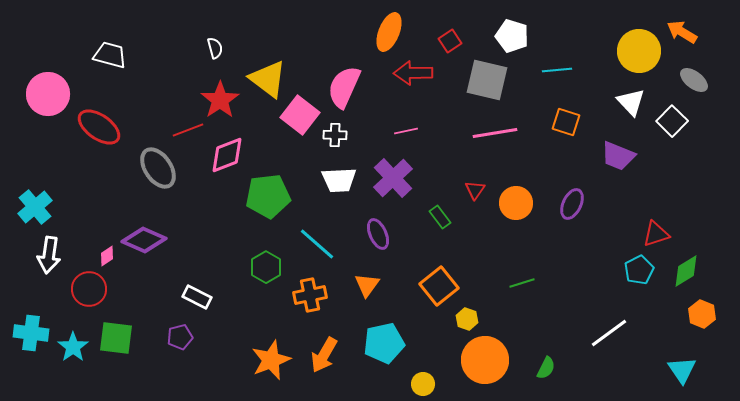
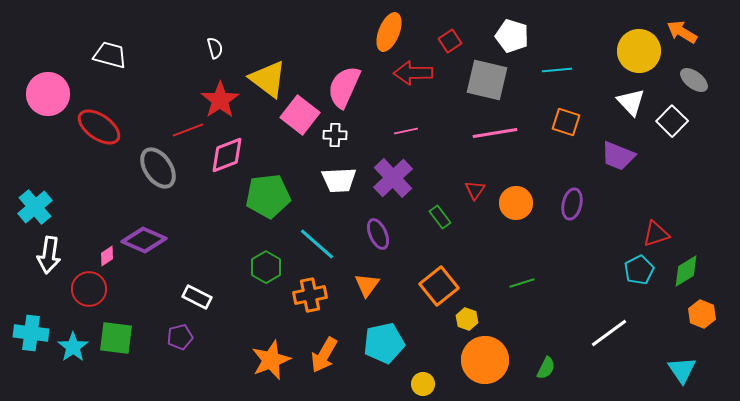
purple ellipse at (572, 204): rotated 12 degrees counterclockwise
